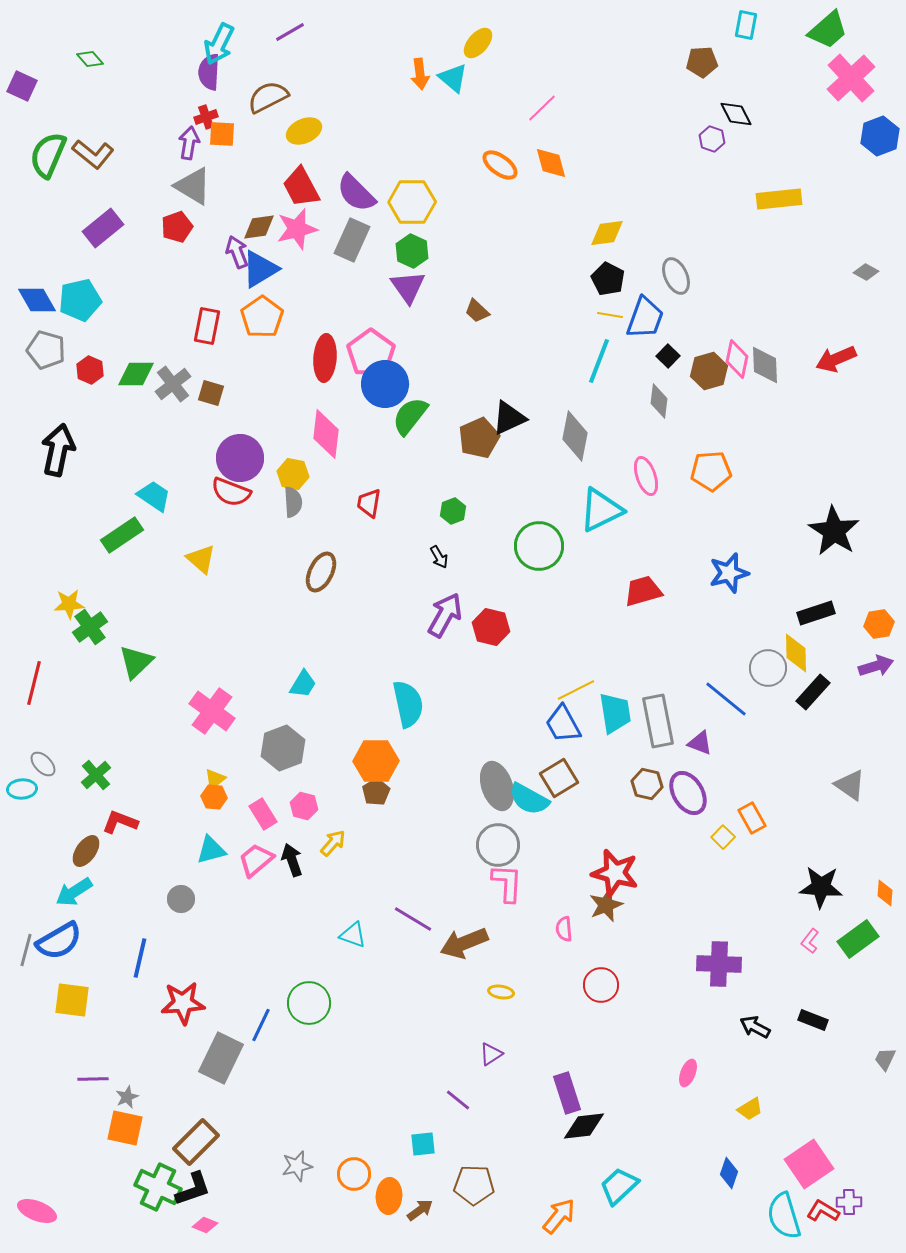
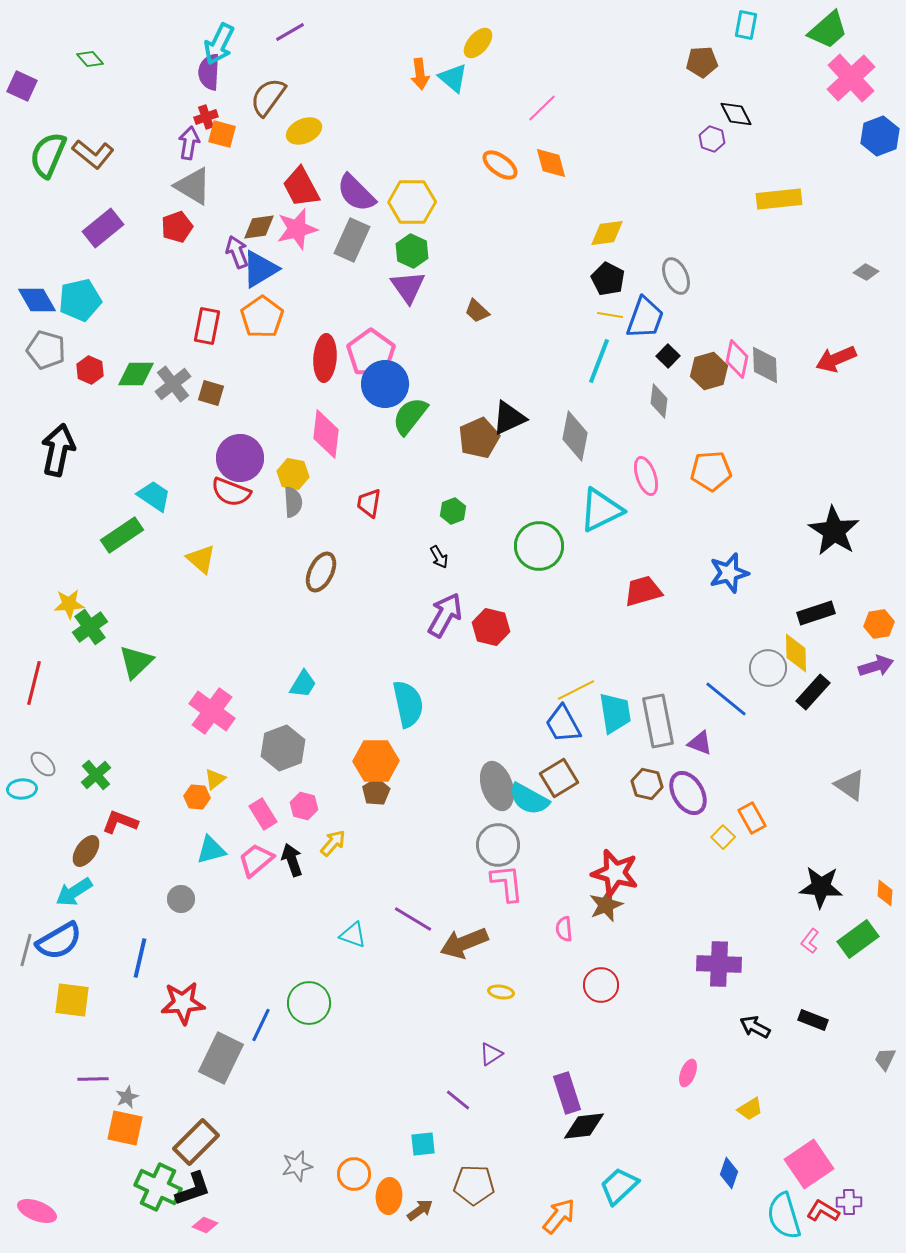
brown semicircle at (268, 97): rotated 27 degrees counterclockwise
orange square at (222, 134): rotated 12 degrees clockwise
orange hexagon at (214, 797): moved 17 px left
pink L-shape at (507, 883): rotated 9 degrees counterclockwise
